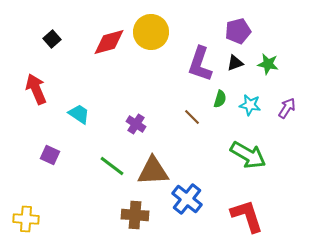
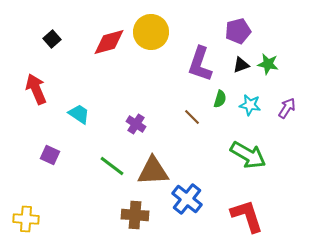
black triangle: moved 6 px right, 2 px down
